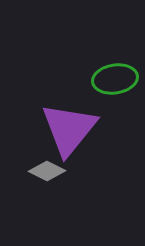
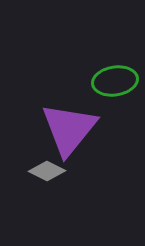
green ellipse: moved 2 px down
